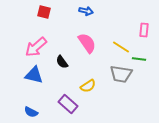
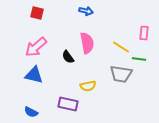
red square: moved 7 px left, 1 px down
pink rectangle: moved 3 px down
pink semicircle: rotated 25 degrees clockwise
black semicircle: moved 6 px right, 5 px up
yellow semicircle: rotated 21 degrees clockwise
purple rectangle: rotated 30 degrees counterclockwise
